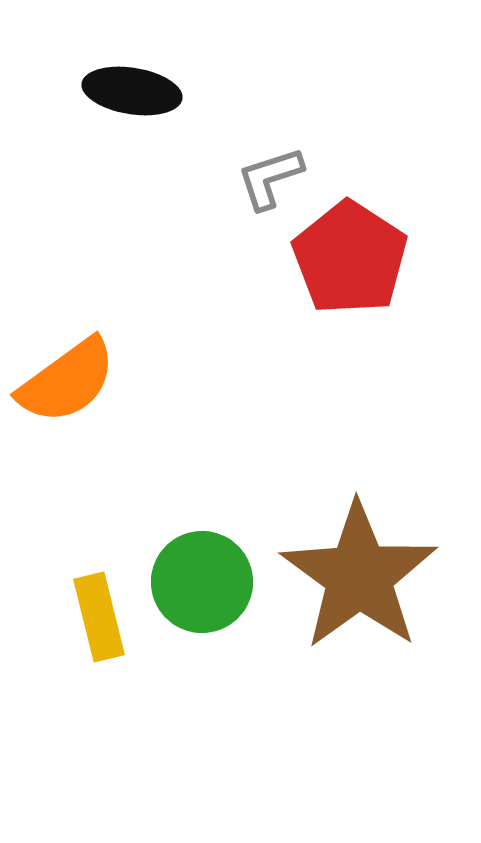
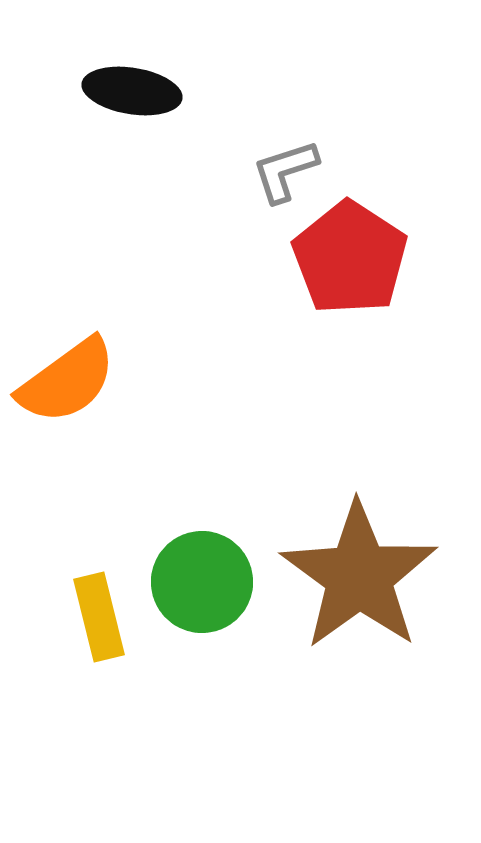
gray L-shape: moved 15 px right, 7 px up
